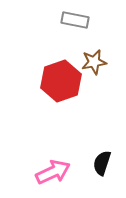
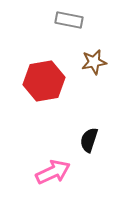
gray rectangle: moved 6 px left
red hexagon: moved 17 px left; rotated 9 degrees clockwise
black semicircle: moved 13 px left, 23 px up
